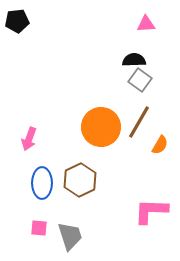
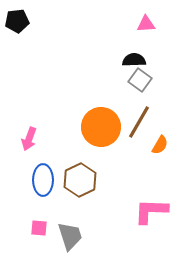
blue ellipse: moved 1 px right, 3 px up
